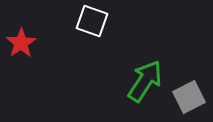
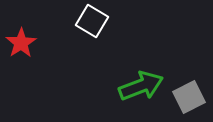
white square: rotated 12 degrees clockwise
green arrow: moved 4 px left, 5 px down; rotated 36 degrees clockwise
